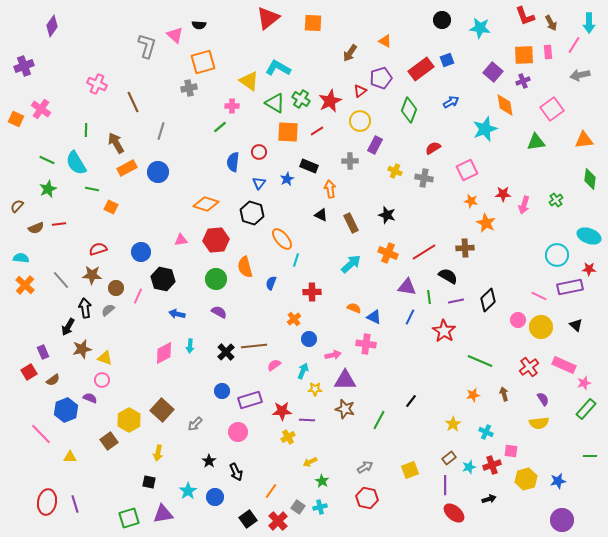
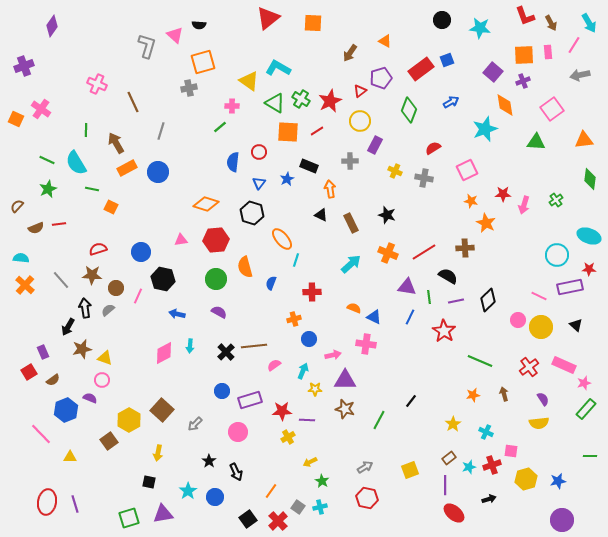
cyan arrow at (589, 23): rotated 30 degrees counterclockwise
green triangle at (536, 142): rotated 12 degrees clockwise
orange cross at (294, 319): rotated 24 degrees clockwise
